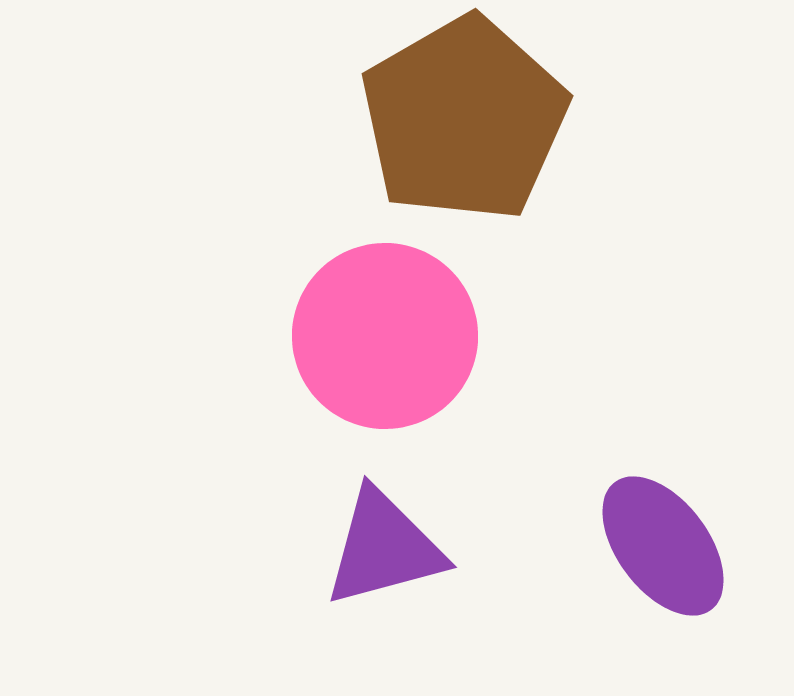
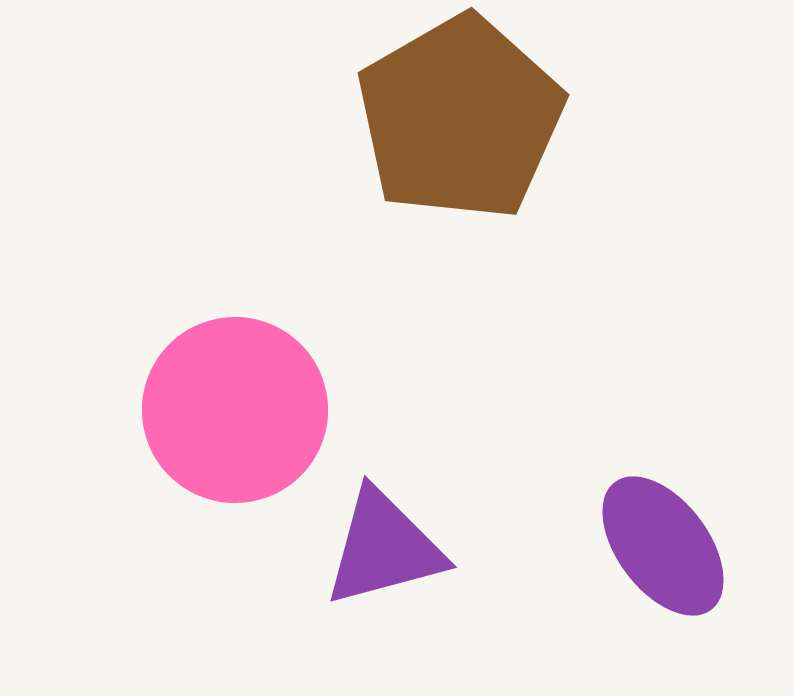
brown pentagon: moved 4 px left, 1 px up
pink circle: moved 150 px left, 74 px down
